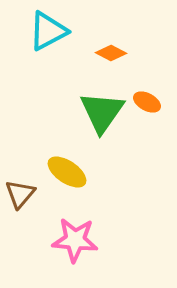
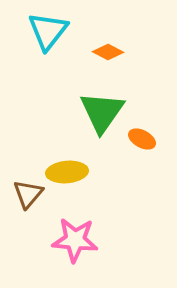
cyan triangle: rotated 24 degrees counterclockwise
orange diamond: moved 3 px left, 1 px up
orange ellipse: moved 5 px left, 37 px down
yellow ellipse: rotated 39 degrees counterclockwise
brown triangle: moved 8 px right
